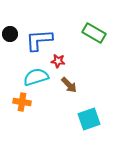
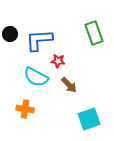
green rectangle: rotated 40 degrees clockwise
cyan semicircle: rotated 135 degrees counterclockwise
orange cross: moved 3 px right, 7 px down
